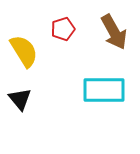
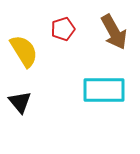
black triangle: moved 3 px down
